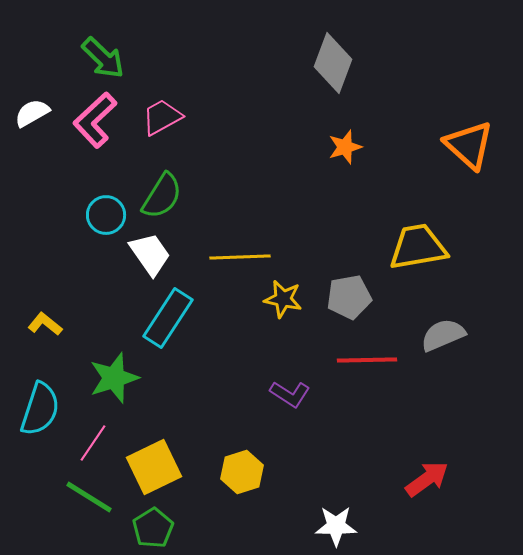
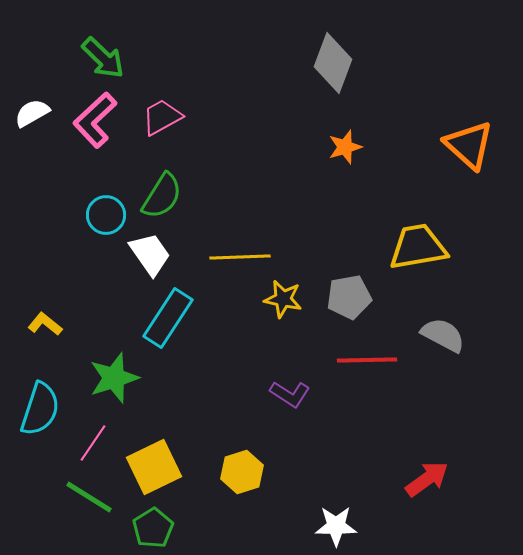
gray semicircle: rotated 51 degrees clockwise
